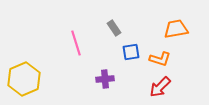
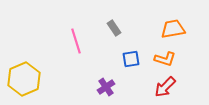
orange trapezoid: moved 3 px left
pink line: moved 2 px up
blue square: moved 7 px down
orange L-shape: moved 5 px right
purple cross: moved 1 px right, 8 px down; rotated 30 degrees counterclockwise
red arrow: moved 5 px right
